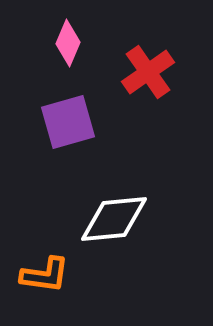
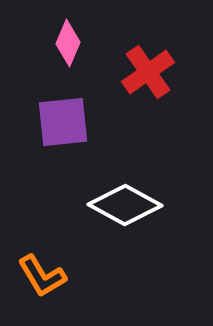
purple square: moved 5 px left; rotated 10 degrees clockwise
white diamond: moved 11 px right, 14 px up; rotated 34 degrees clockwise
orange L-shape: moved 3 px left, 1 px down; rotated 51 degrees clockwise
